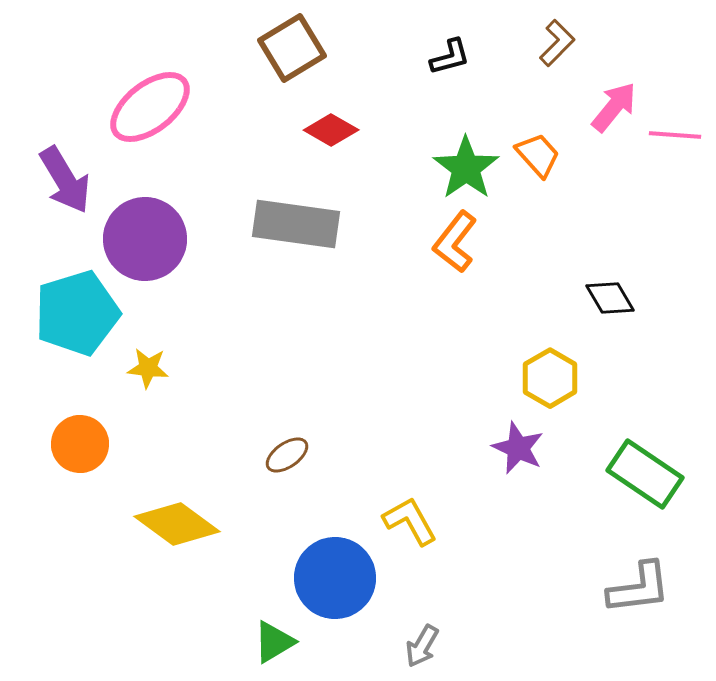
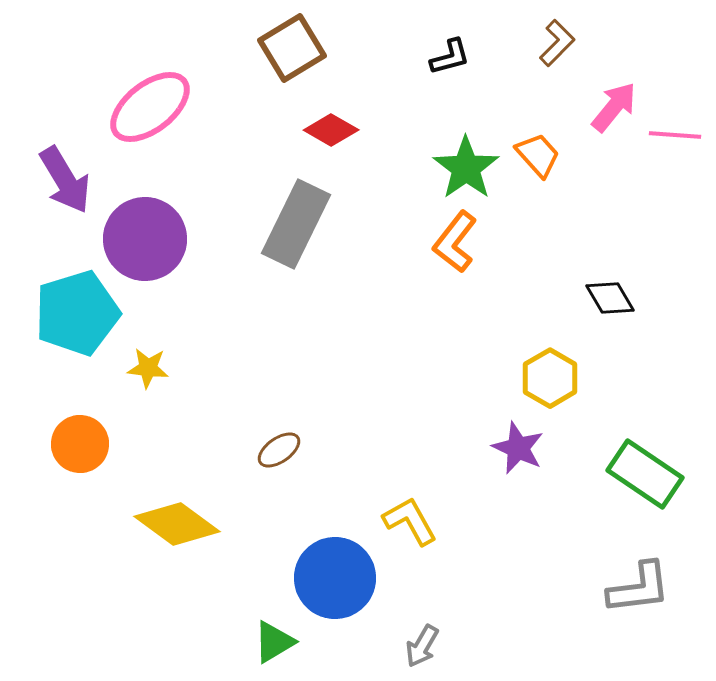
gray rectangle: rotated 72 degrees counterclockwise
brown ellipse: moved 8 px left, 5 px up
